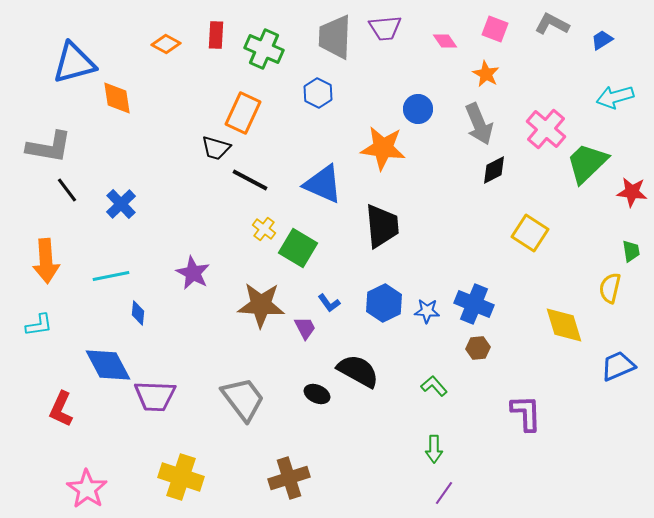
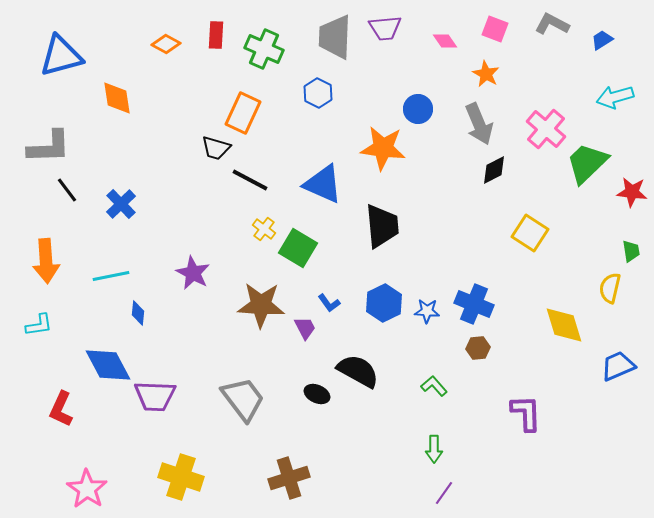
blue triangle at (74, 63): moved 13 px left, 7 px up
gray L-shape at (49, 147): rotated 12 degrees counterclockwise
